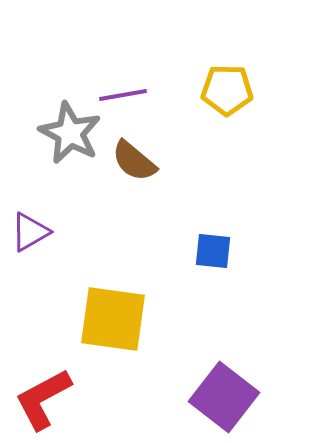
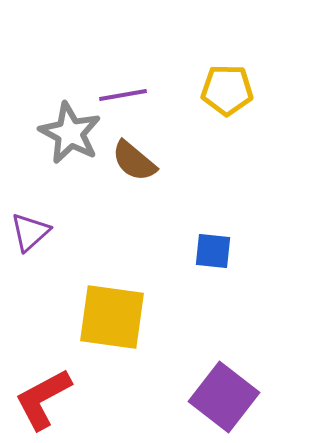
purple triangle: rotated 12 degrees counterclockwise
yellow square: moved 1 px left, 2 px up
